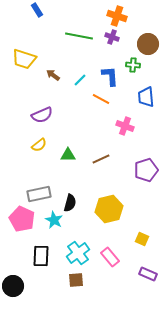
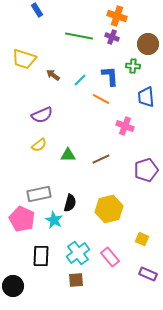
green cross: moved 1 px down
